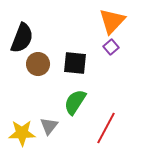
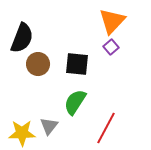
black square: moved 2 px right, 1 px down
